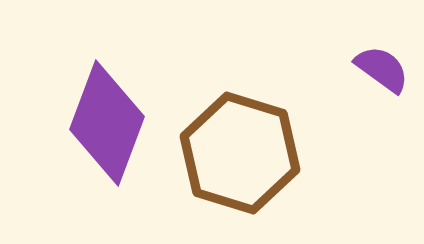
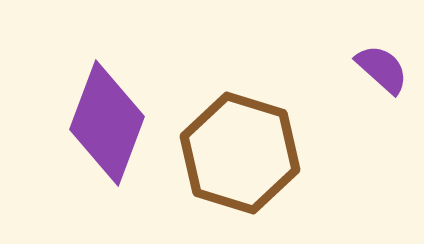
purple semicircle: rotated 6 degrees clockwise
